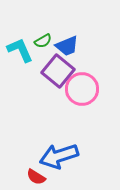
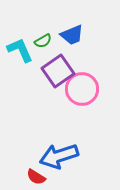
blue trapezoid: moved 5 px right, 11 px up
purple square: rotated 16 degrees clockwise
